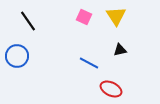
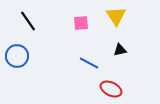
pink square: moved 3 px left, 6 px down; rotated 28 degrees counterclockwise
